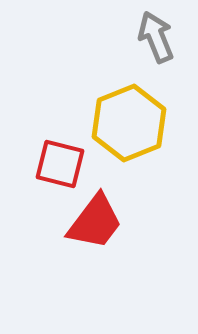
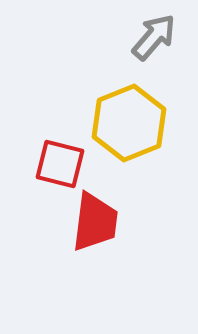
gray arrow: moved 2 px left; rotated 63 degrees clockwise
red trapezoid: rotated 30 degrees counterclockwise
